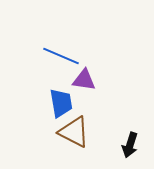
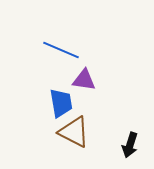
blue line: moved 6 px up
